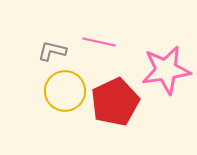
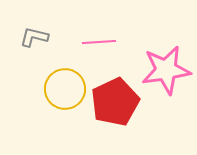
pink line: rotated 16 degrees counterclockwise
gray L-shape: moved 18 px left, 14 px up
yellow circle: moved 2 px up
